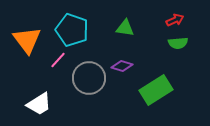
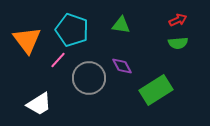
red arrow: moved 3 px right
green triangle: moved 4 px left, 3 px up
purple diamond: rotated 45 degrees clockwise
